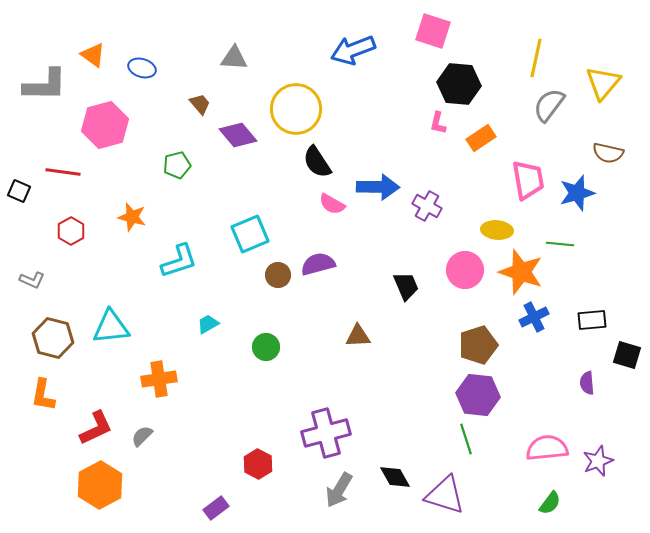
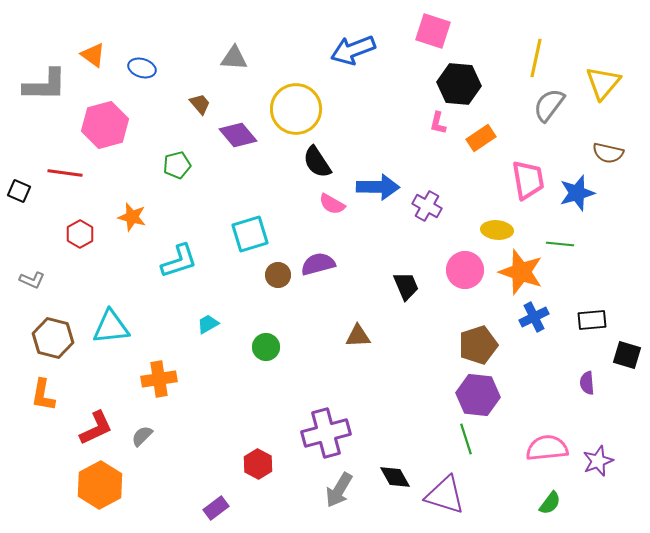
red line at (63, 172): moved 2 px right, 1 px down
red hexagon at (71, 231): moved 9 px right, 3 px down
cyan square at (250, 234): rotated 6 degrees clockwise
